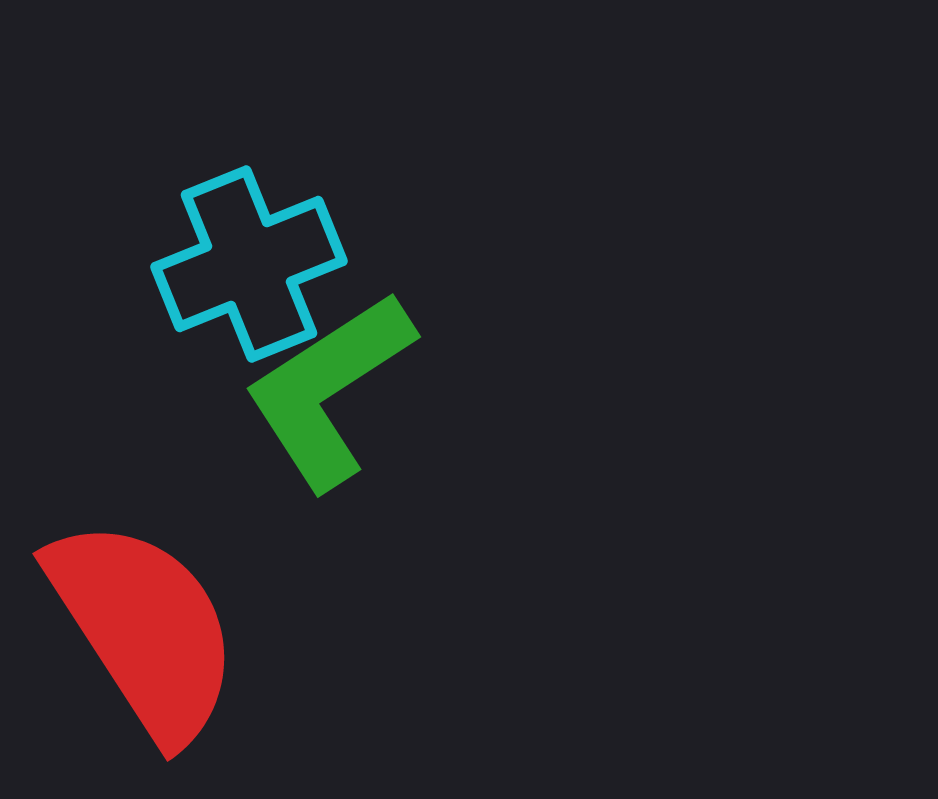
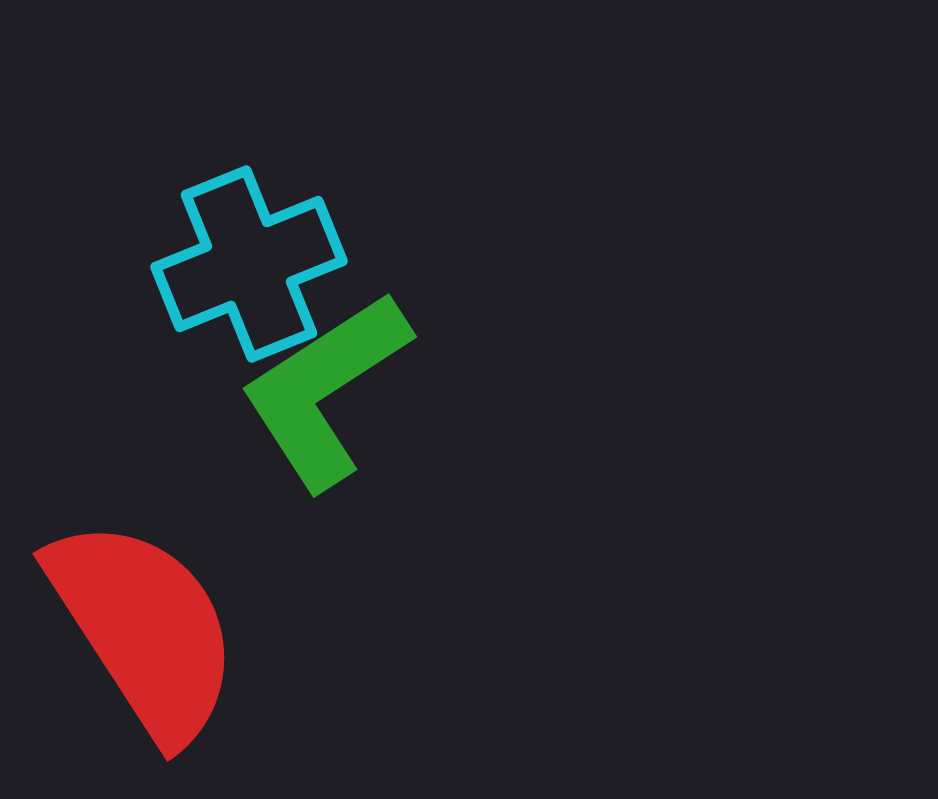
green L-shape: moved 4 px left
